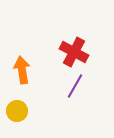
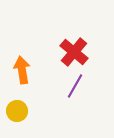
red cross: rotated 12 degrees clockwise
